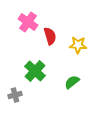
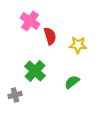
pink cross: moved 2 px right, 1 px up
